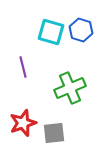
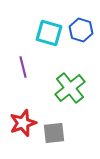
cyan square: moved 2 px left, 1 px down
green cross: rotated 16 degrees counterclockwise
